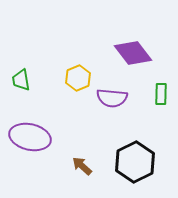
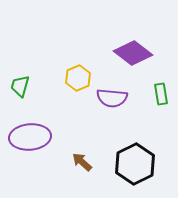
purple diamond: rotated 15 degrees counterclockwise
green trapezoid: moved 1 px left, 6 px down; rotated 25 degrees clockwise
green rectangle: rotated 10 degrees counterclockwise
purple ellipse: rotated 18 degrees counterclockwise
black hexagon: moved 2 px down
brown arrow: moved 4 px up
